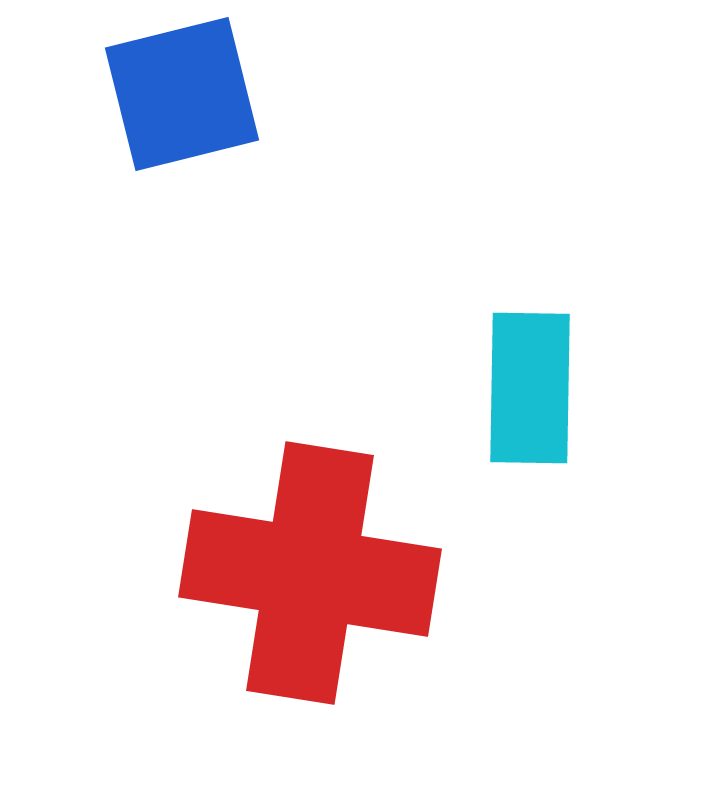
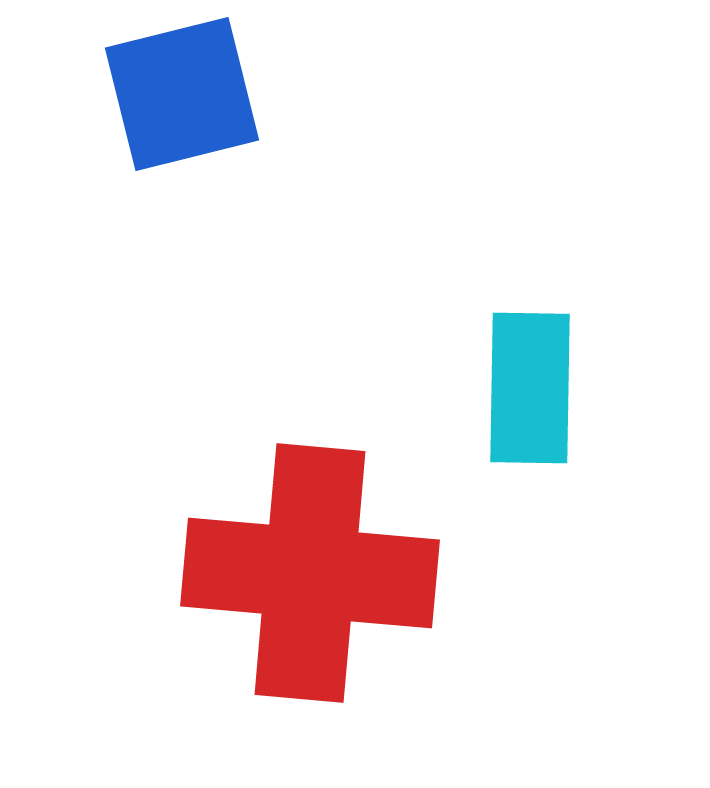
red cross: rotated 4 degrees counterclockwise
